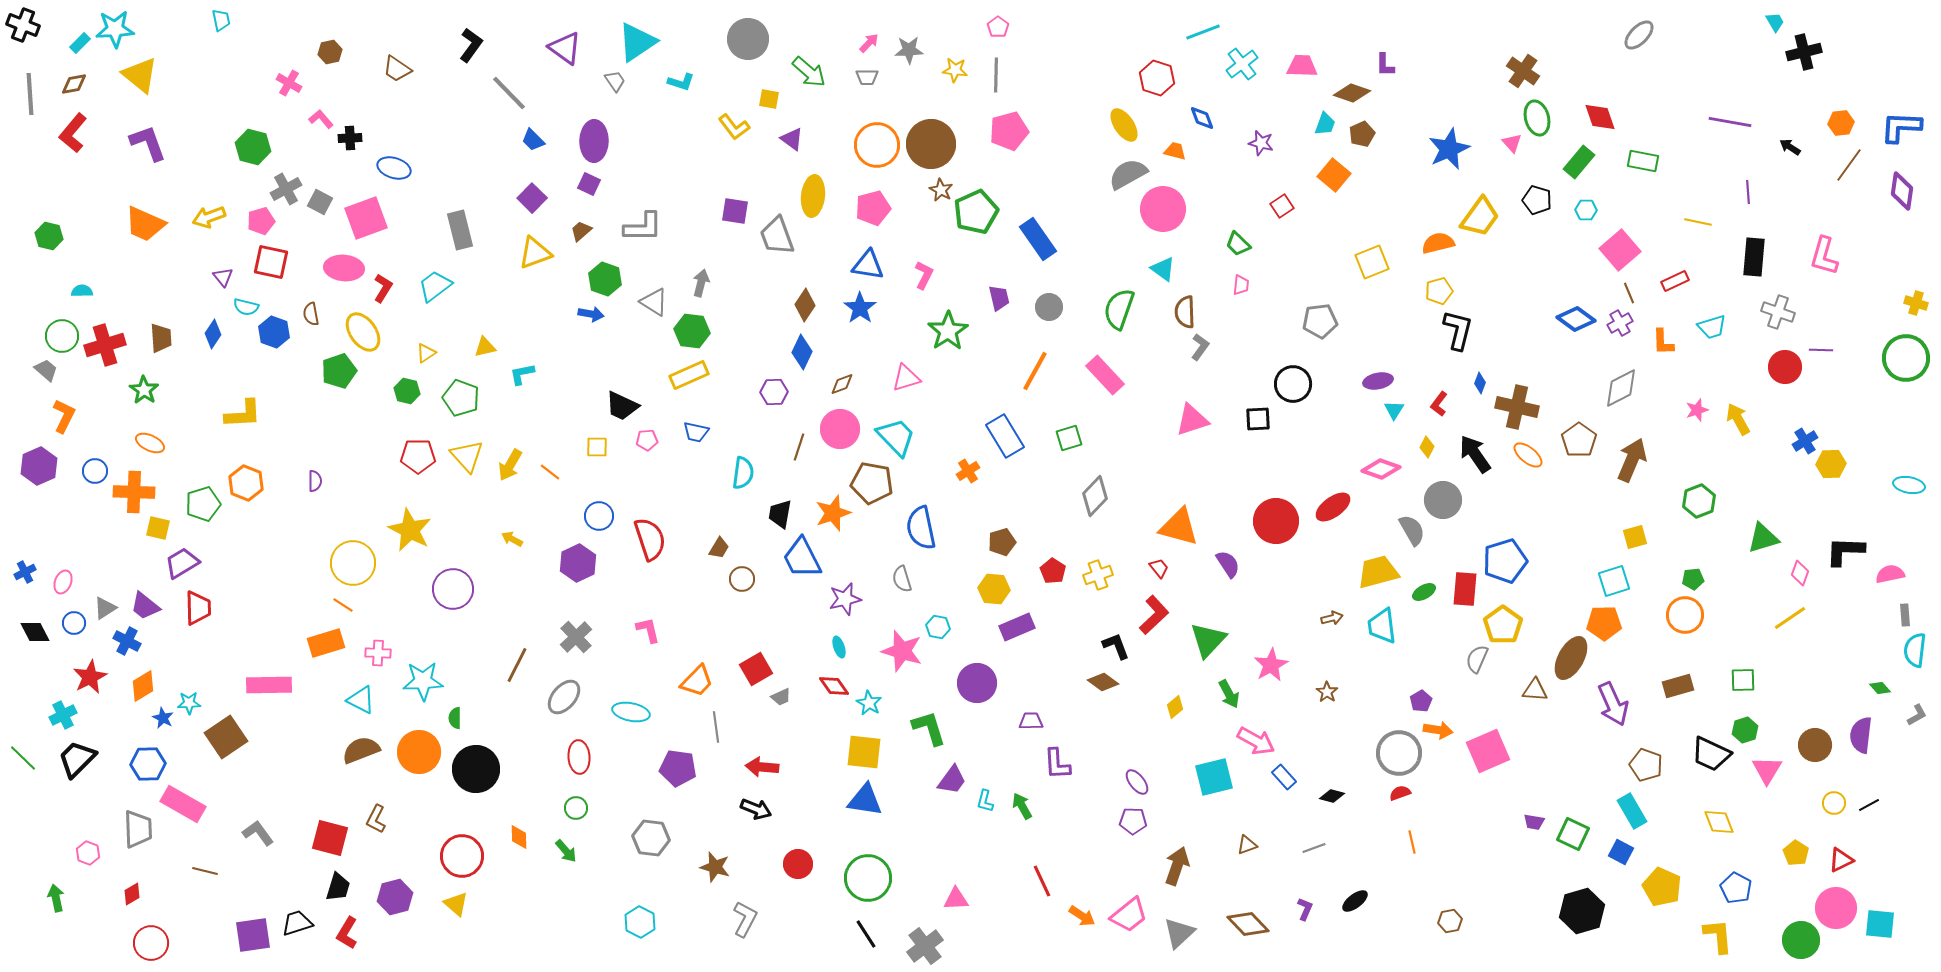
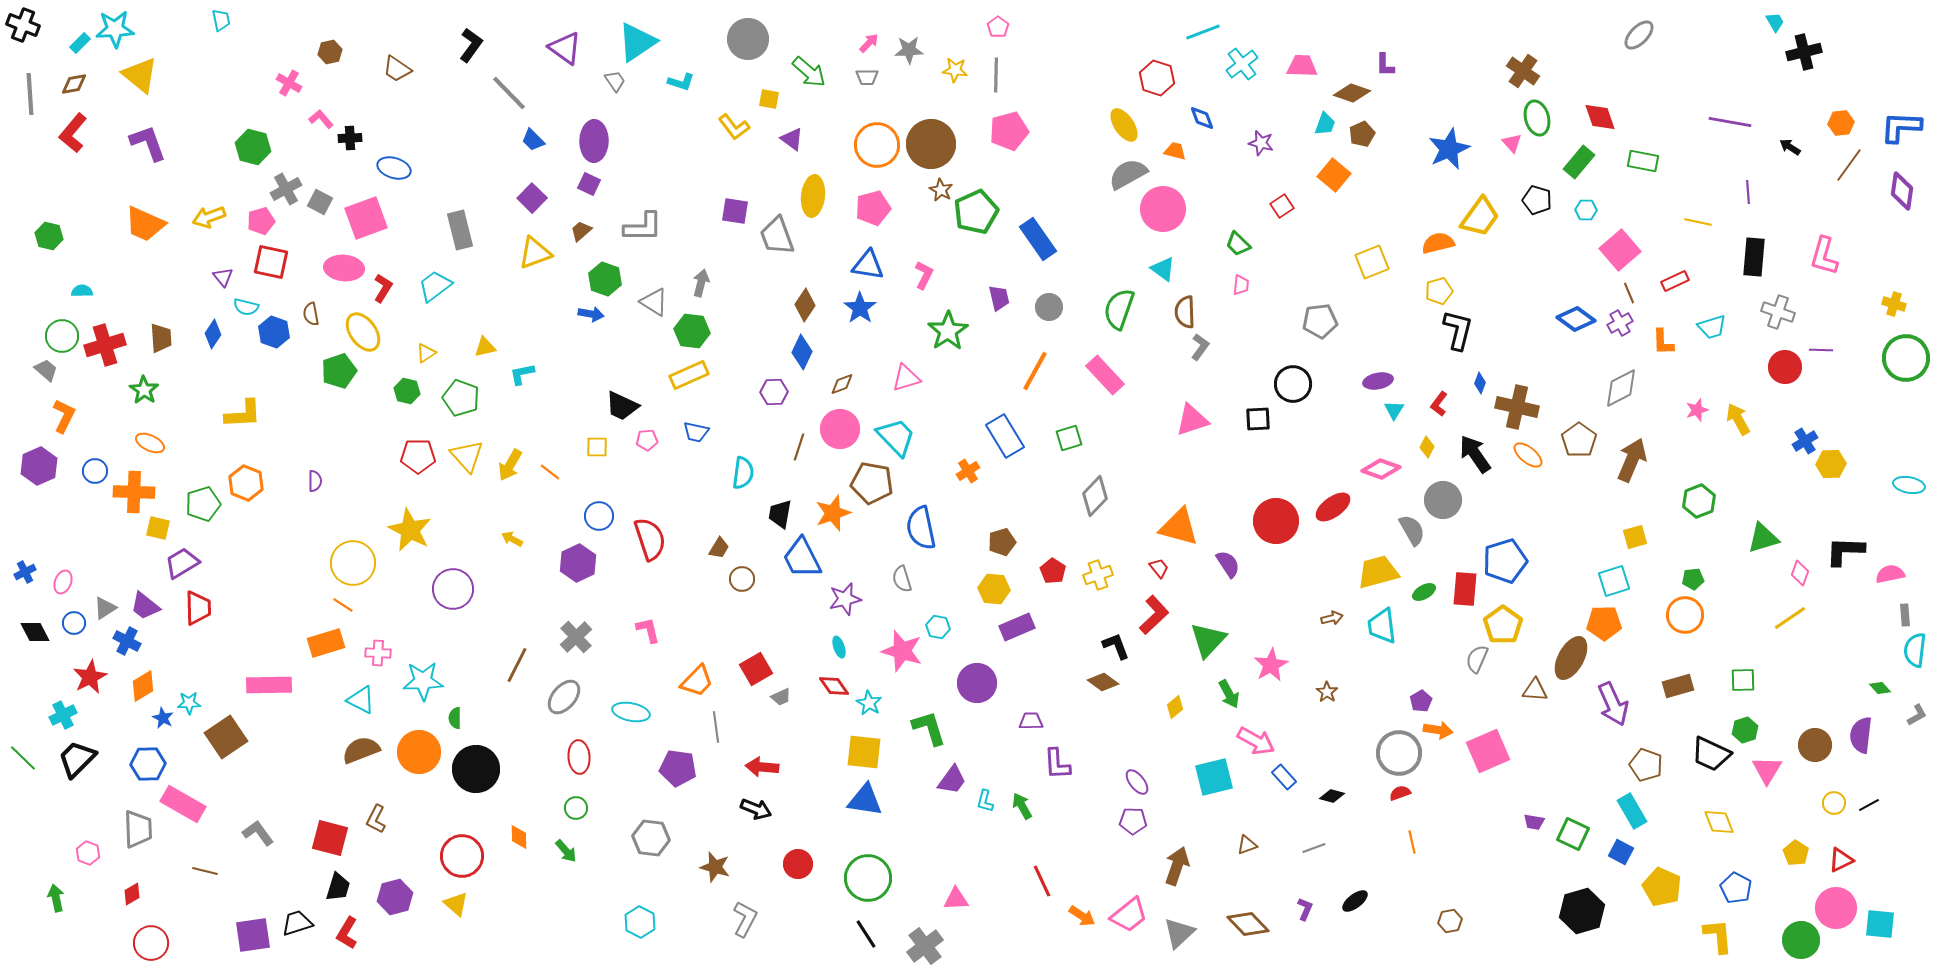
yellow cross at (1916, 303): moved 22 px left, 1 px down
